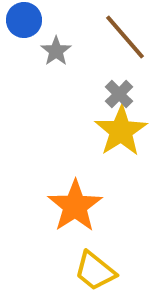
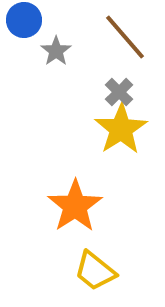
gray cross: moved 2 px up
yellow star: moved 2 px up
